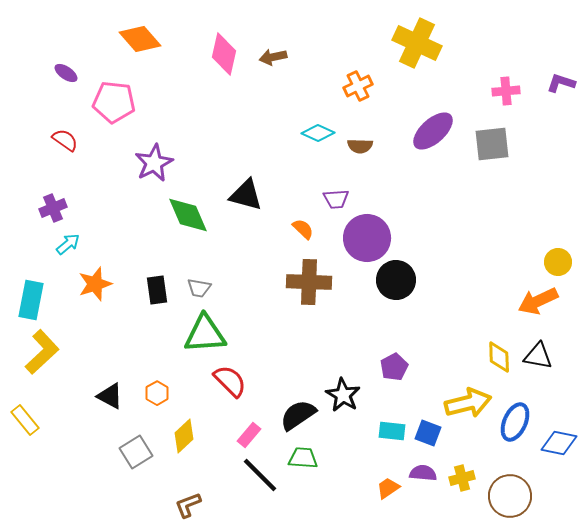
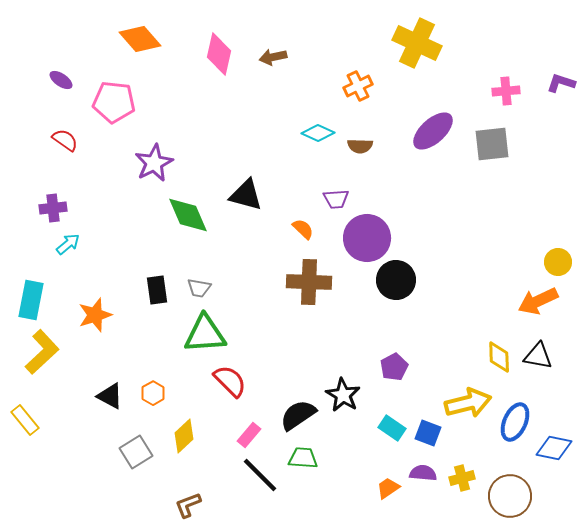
pink diamond at (224, 54): moved 5 px left
purple ellipse at (66, 73): moved 5 px left, 7 px down
purple cross at (53, 208): rotated 16 degrees clockwise
orange star at (95, 284): moved 31 px down
orange hexagon at (157, 393): moved 4 px left
cyan rectangle at (392, 431): moved 3 px up; rotated 28 degrees clockwise
blue diamond at (559, 443): moved 5 px left, 5 px down
